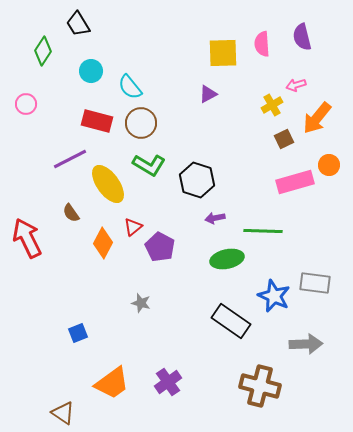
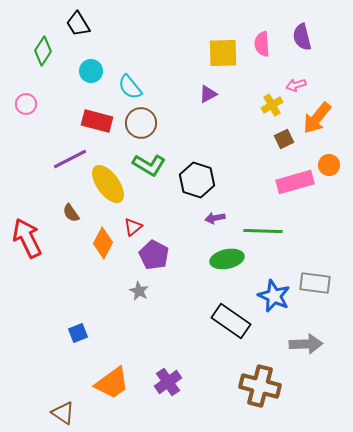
purple pentagon: moved 6 px left, 8 px down
gray star: moved 2 px left, 12 px up; rotated 12 degrees clockwise
